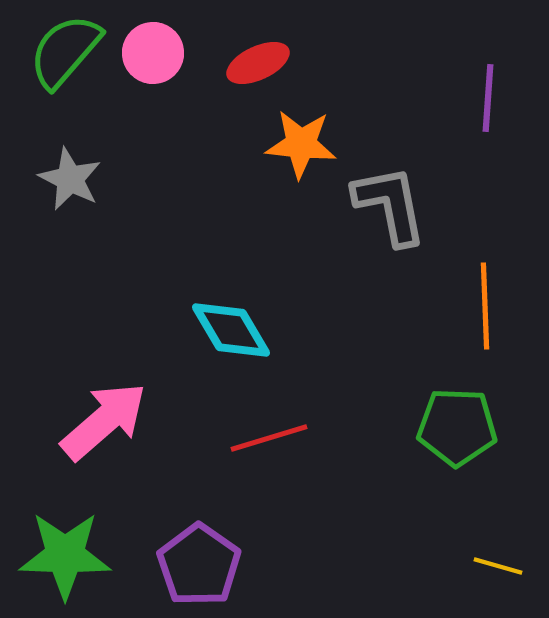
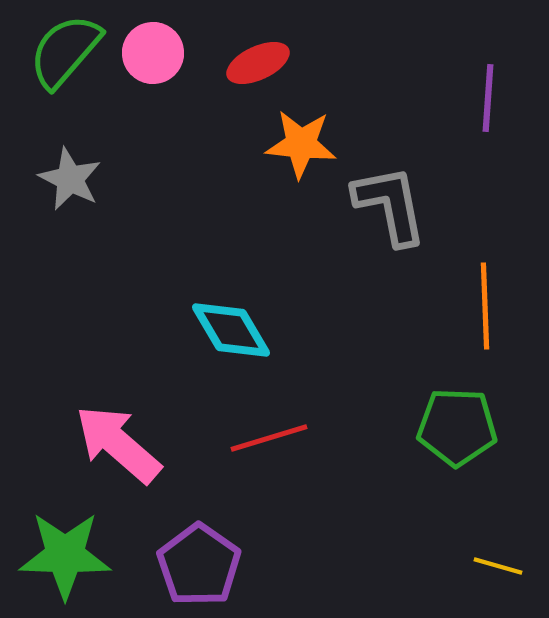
pink arrow: moved 14 px right, 23 px down; rotated 98 degrees counterclockwise
